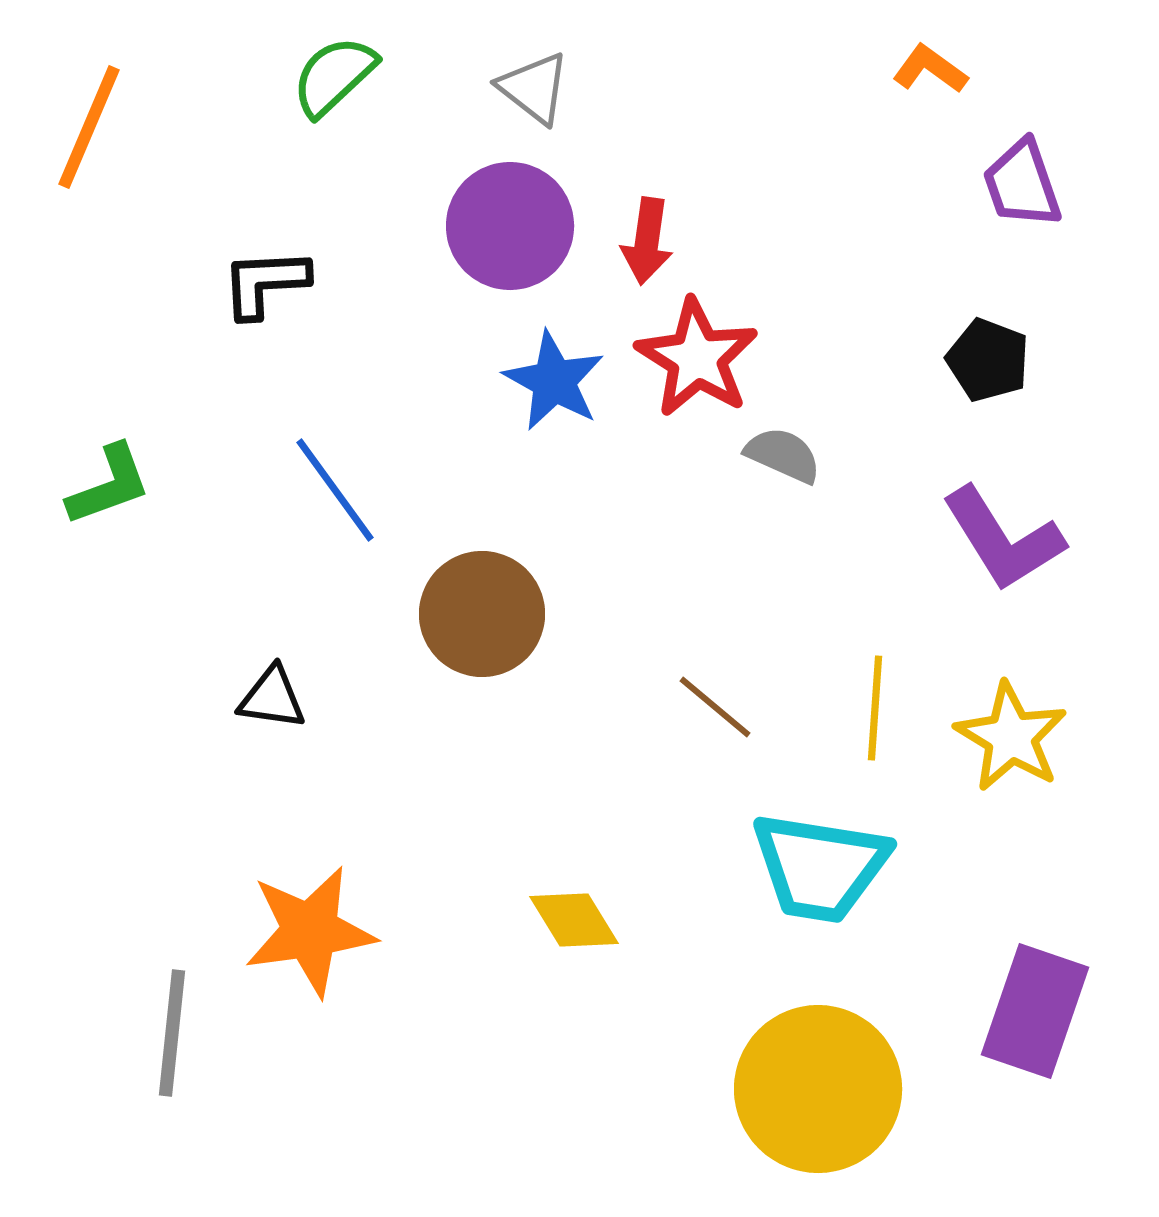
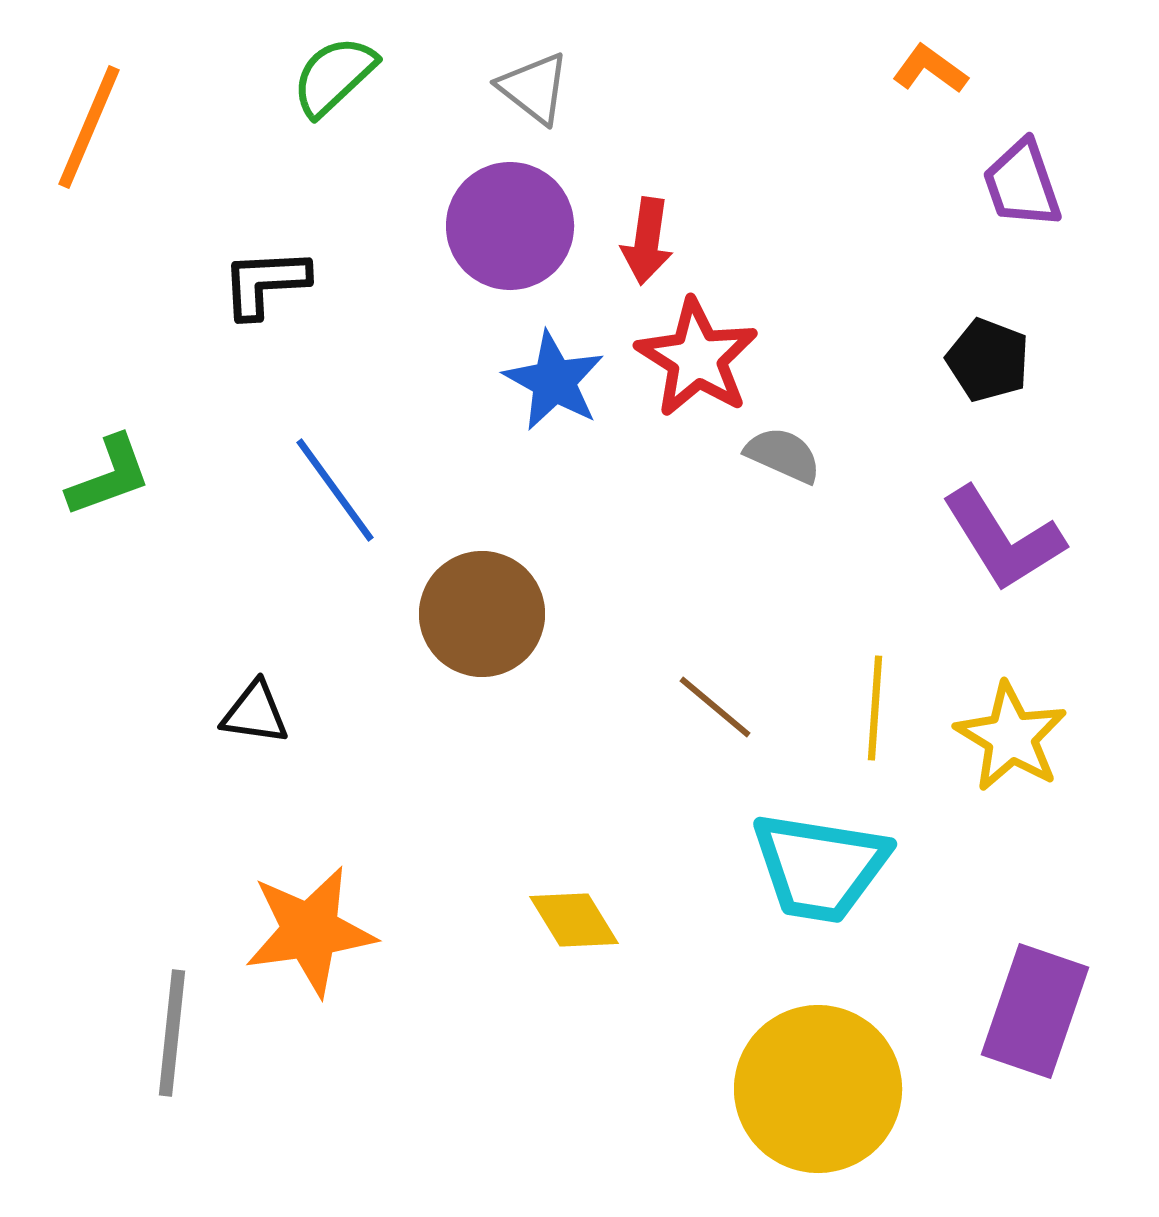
green L-shape: moved 9 px up
black triangle: moved 17 px left, 15 px down
